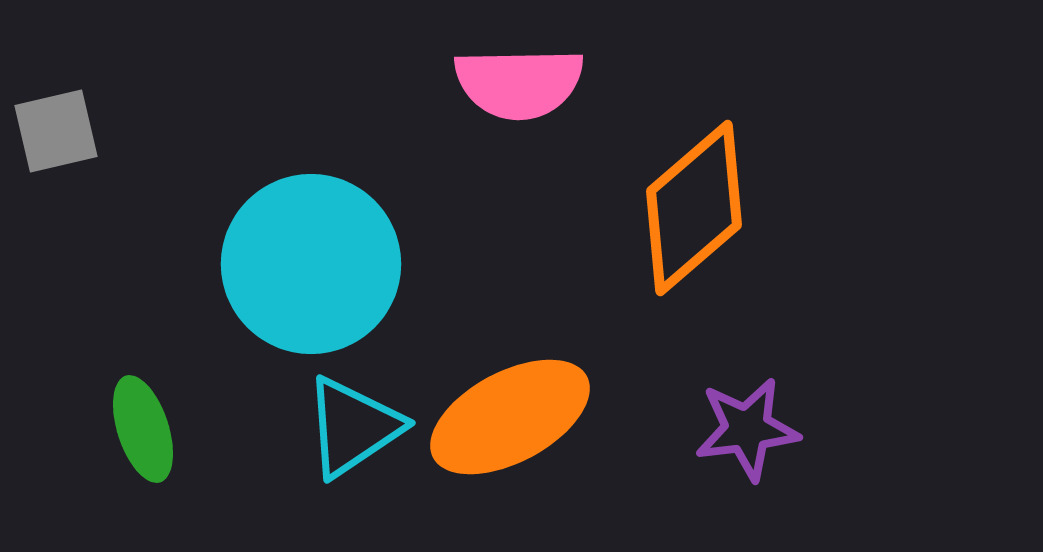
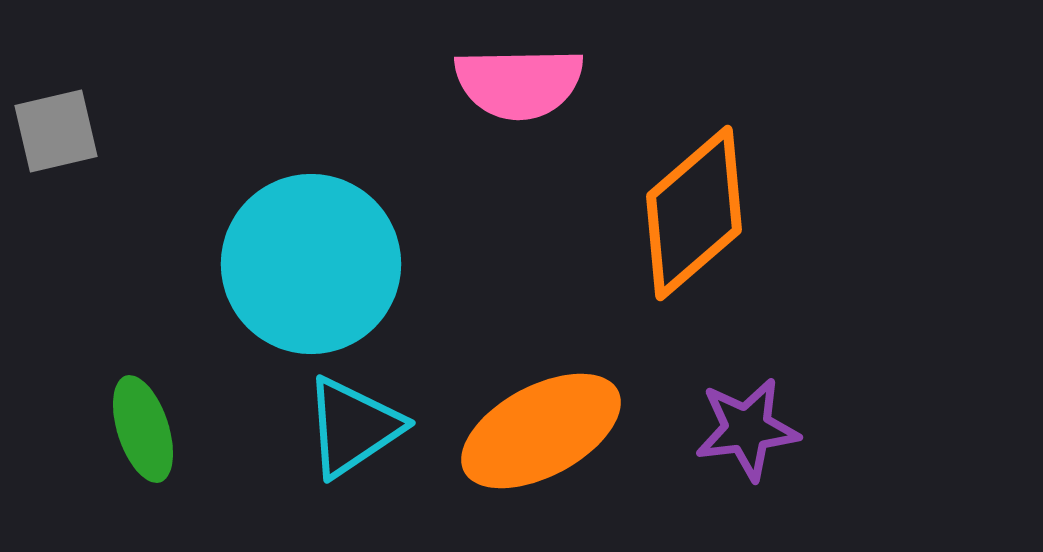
orange diamond: moved 5 px down
orange ellipse: moved 31 px right, 14 px down
